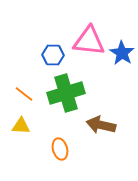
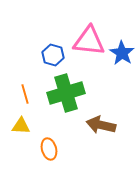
blue hexagon: rotated 15 degrees clockwise
orange line: moved 1 px right; rotated 36 degrees clockwise
orange ellipse: moved 11 px left
